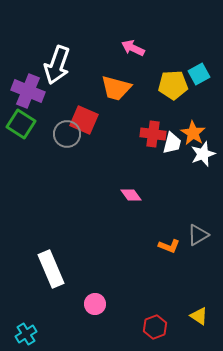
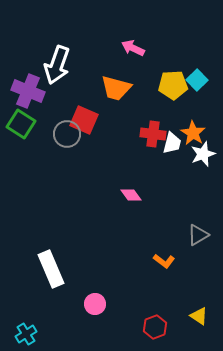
cyan square: moved 2 px left, 6 px down; rotated 15 degrees counterclockwise
orange L-shape: moved 5 px left, 15 px down; rotated 15 degrees clockwise
